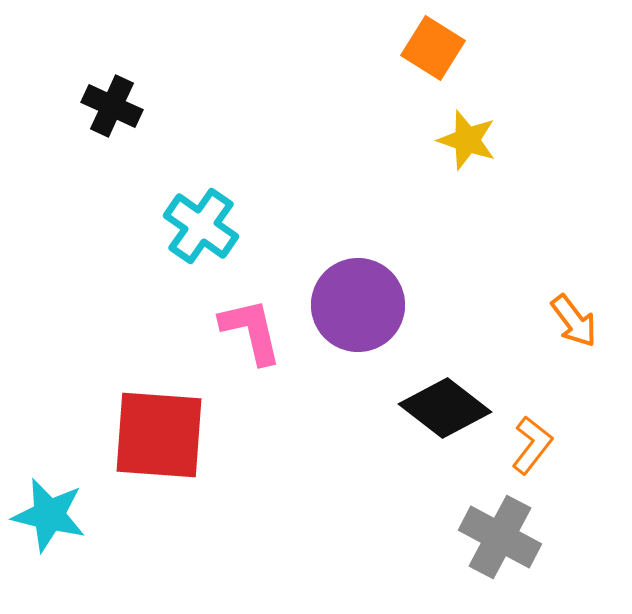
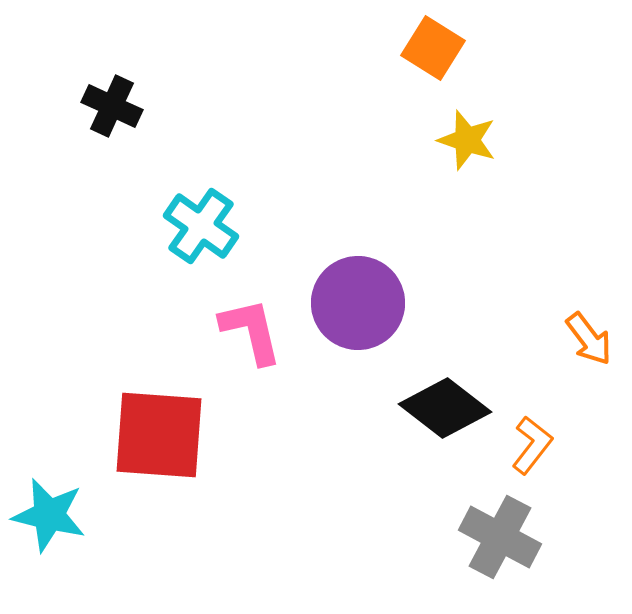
purple circle: moved 2 px up
orange arrow: moved 15 px right, 18 px down
